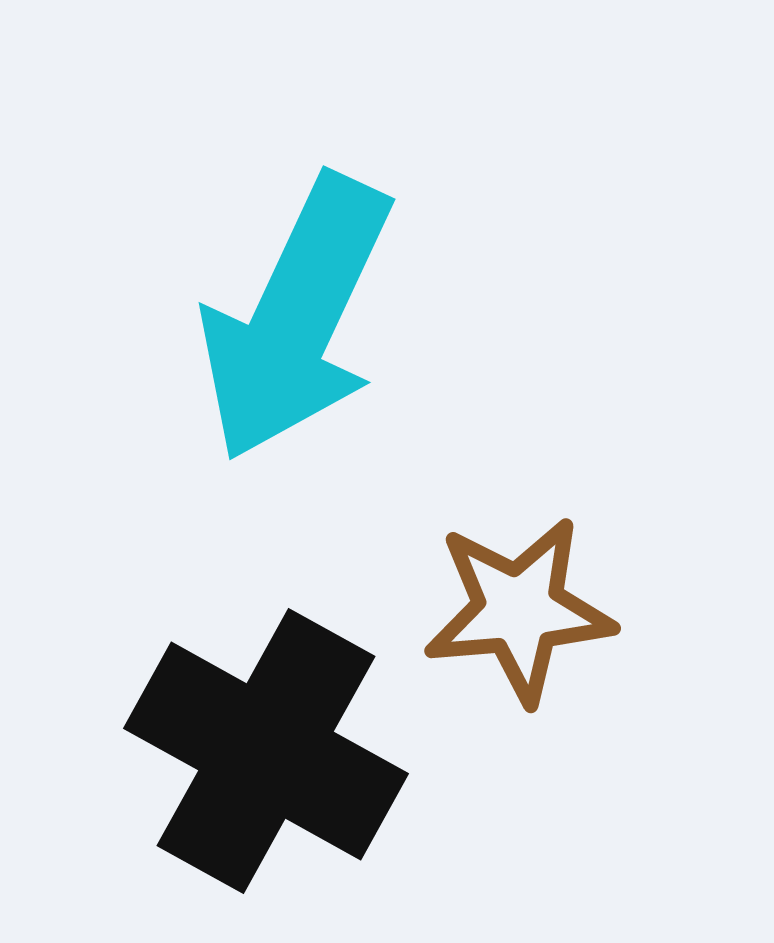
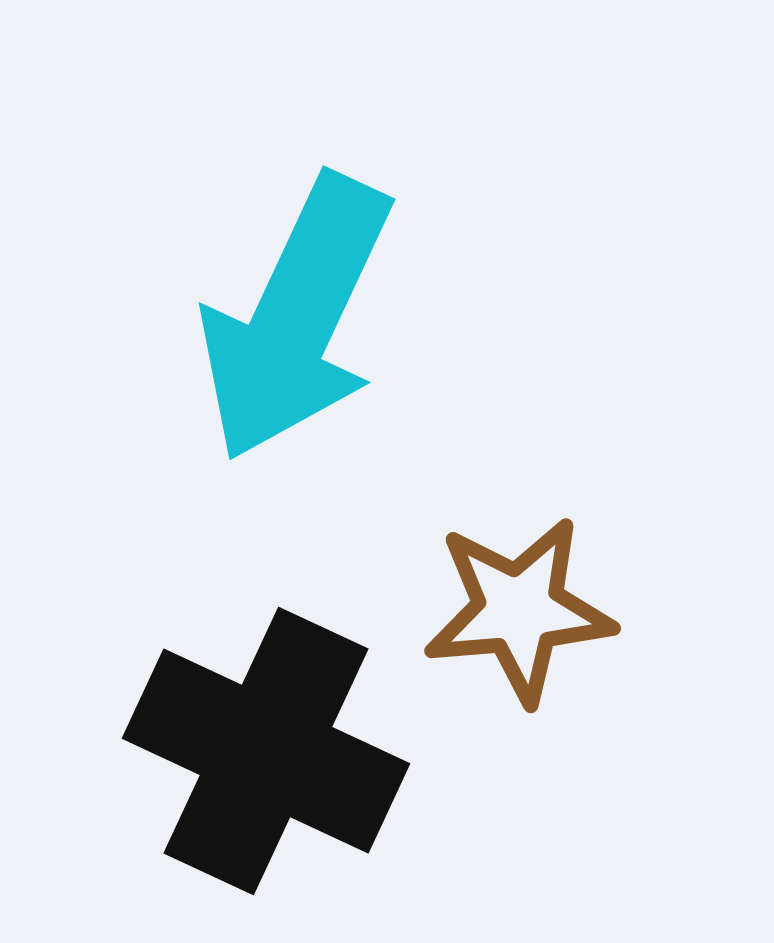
black cross: rotated 4 degrees counterclockwise
